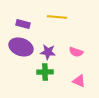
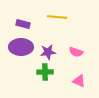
purple ellipse: rotated 20 degrees counterclockwise
purple star: rotated 14 degrees counterclockwise
